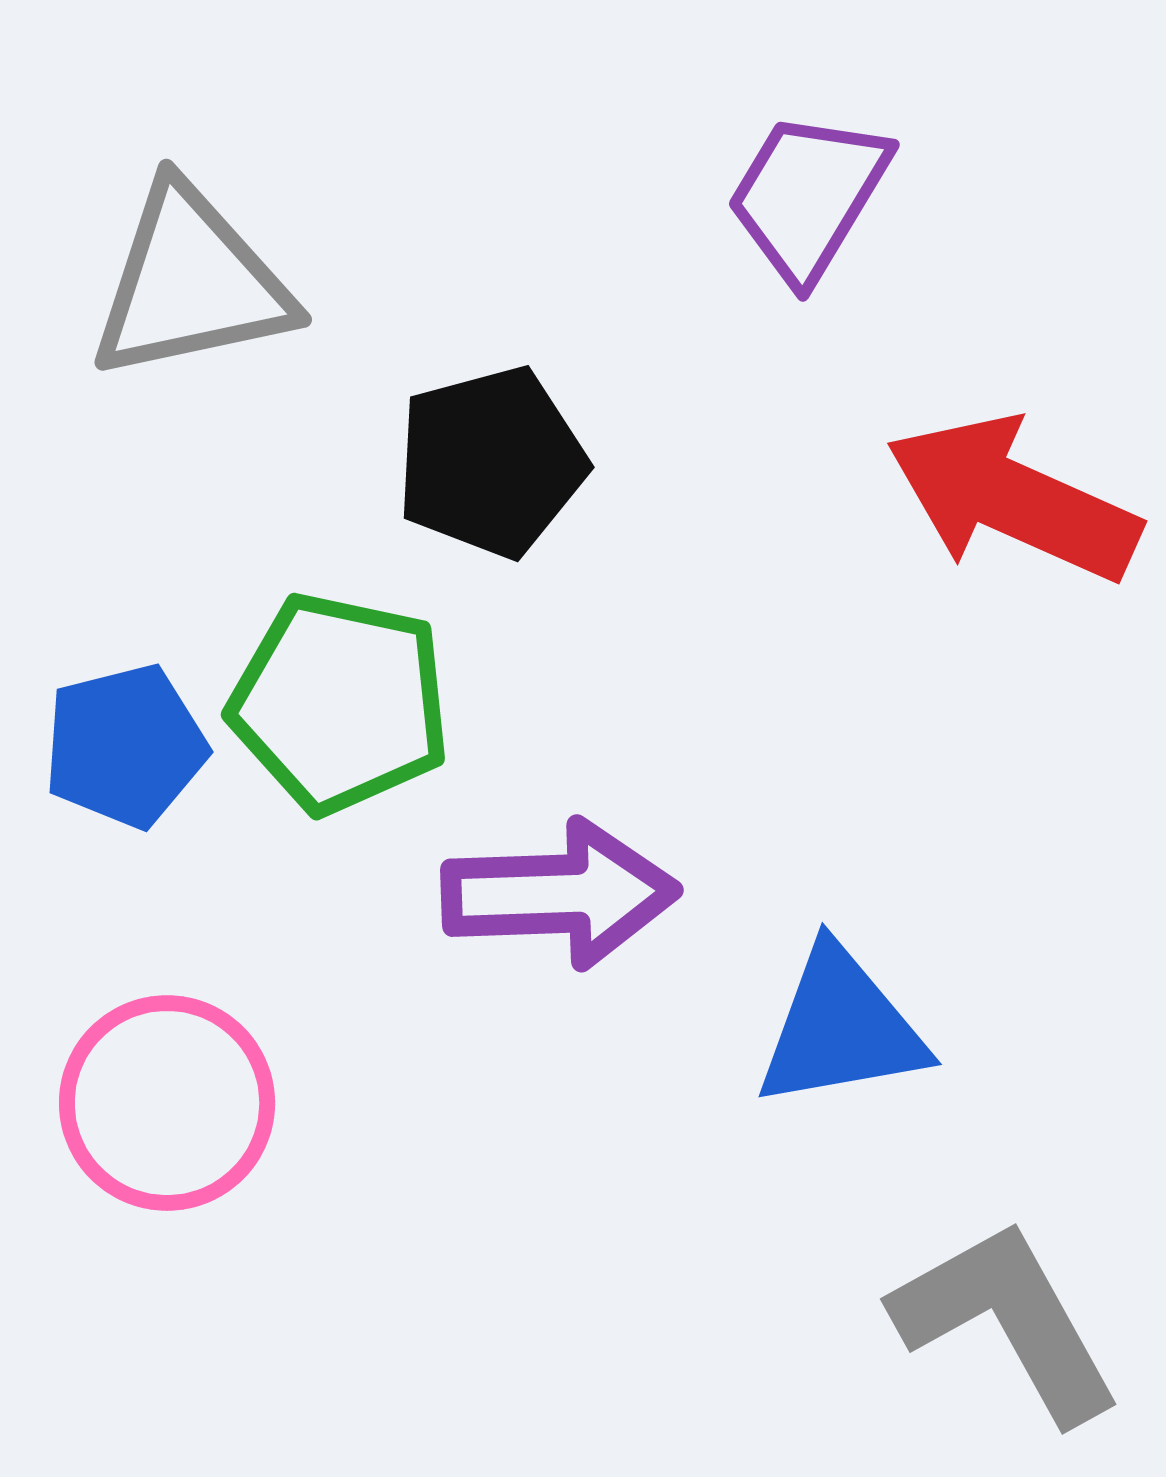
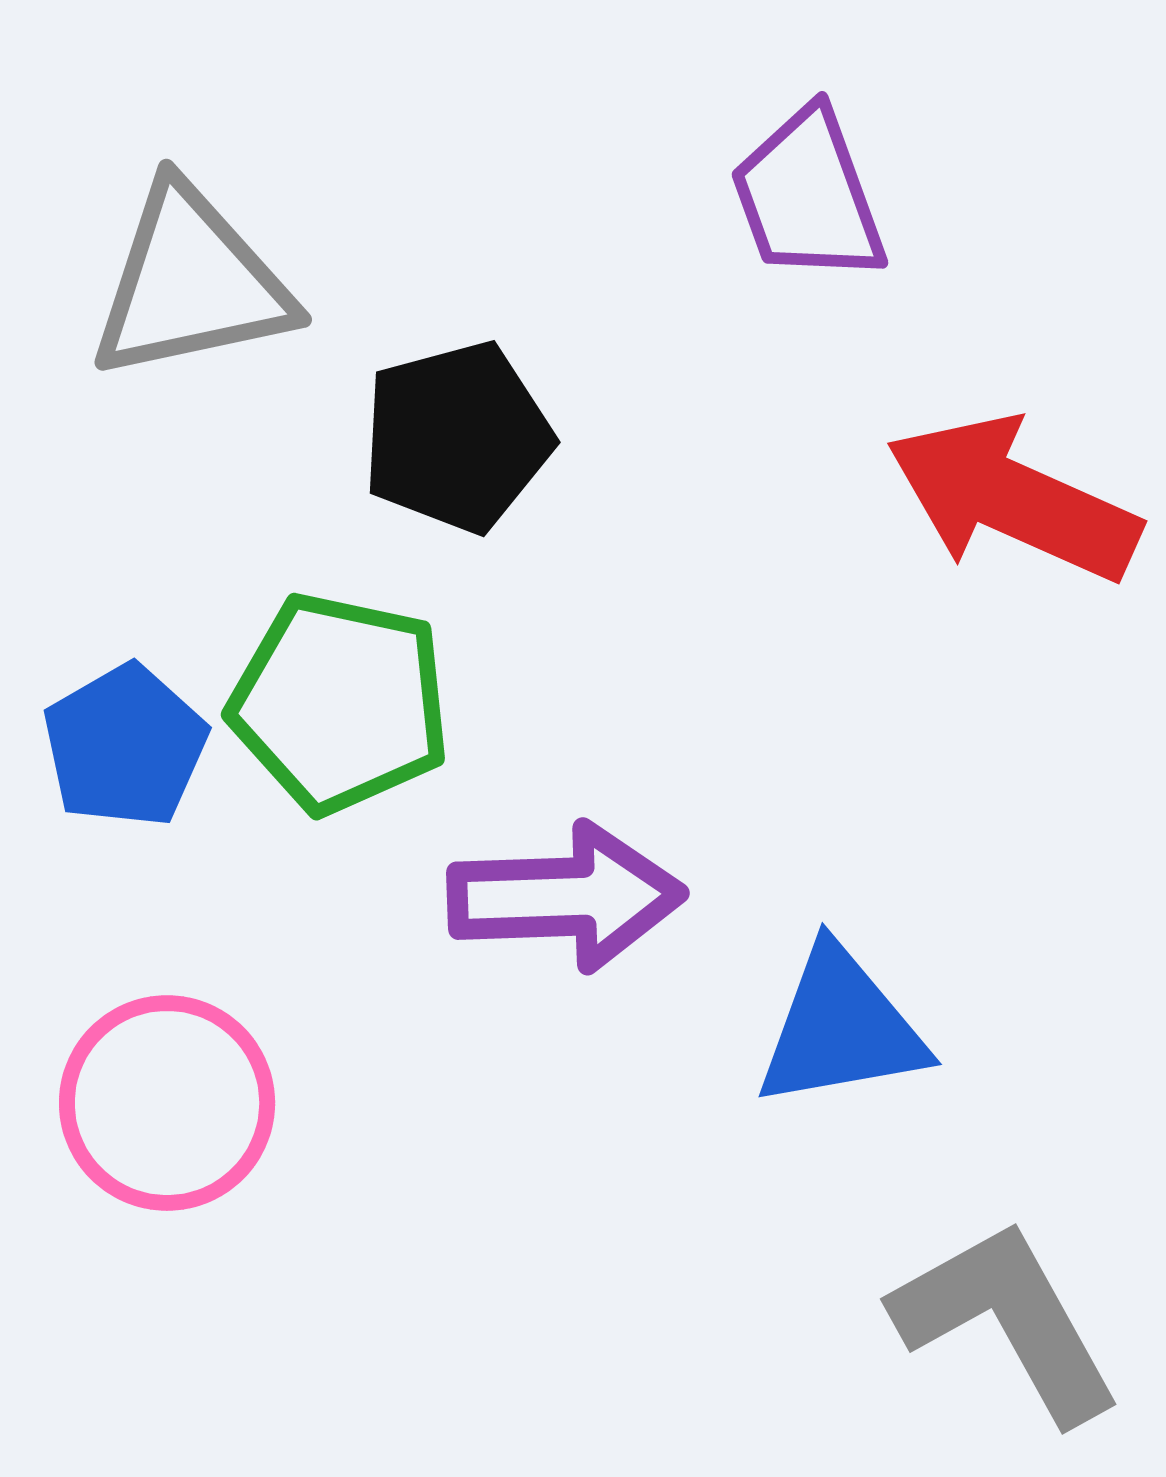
purple trapezoid: rotated 51 degrees counterclockwise
black pentagon: moved 34 px left, 25 px up
blue pentagon: rotated 16 degrees counterclockwise
purple arrow: moved 6 px right, 3 px down
